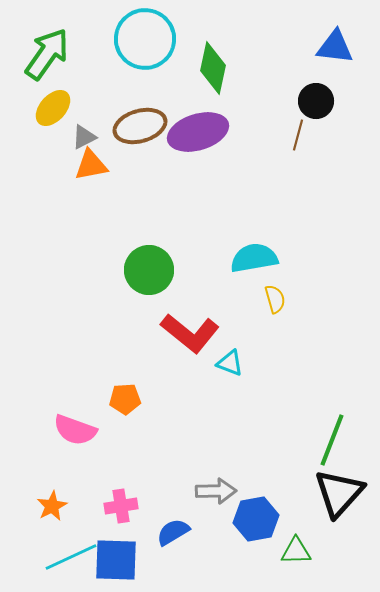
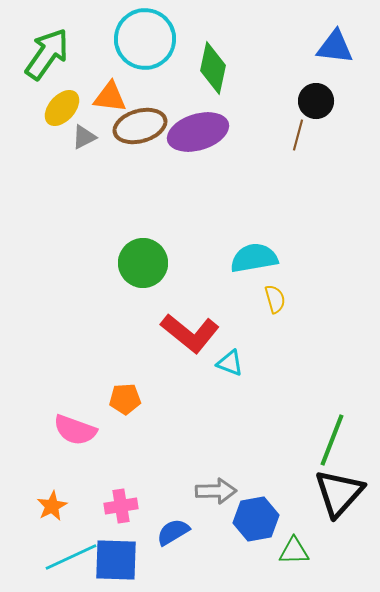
yellow ellipse: moved 9 px right
orange triangle: moved 19 px right, 68 px up; rotated 18 degrees clockwise
green circle: moved 6 px left, 7 px up
green triangle: moved 2 px left
